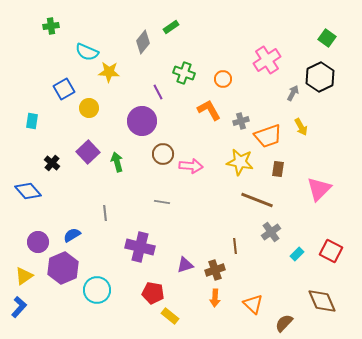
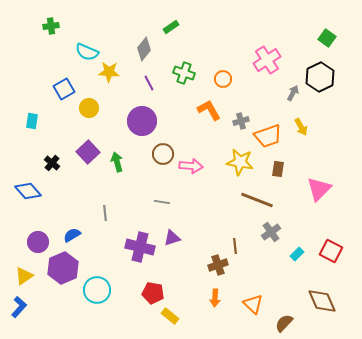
gray diamond at (143, 42): moved 1 px right, 7 px down
purple line at (158, 92): moved 9 px left, 9 px up
purple triangle at (185, 265): moved 13 px left, 27 px up
brown cross at (215, 270): moved 3 px right, 5 px up
